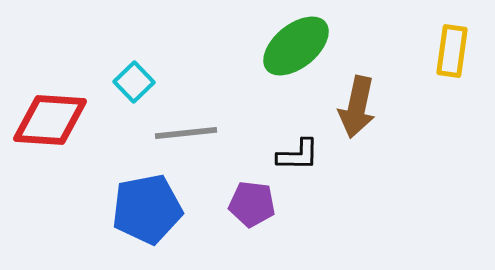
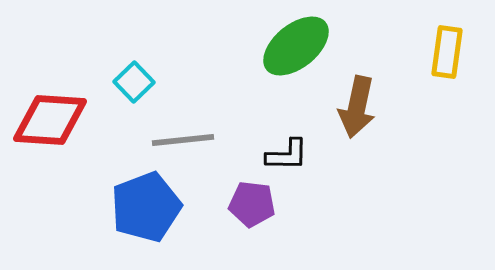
yellow rectangle: moved 5 px left, 1 px down
gray line: moved 3 px left, 7 px down
black L-shape: moved 11 px left
blue pentagon: moved 1 px left, 2 px up; rotated 10 degrees counterclockwise
